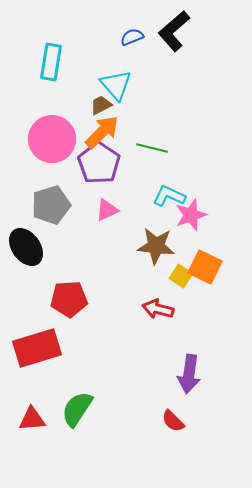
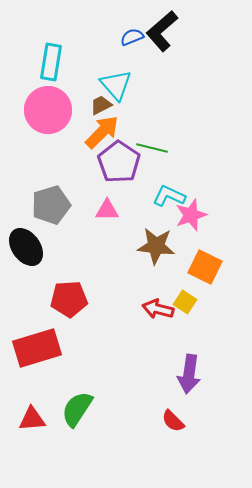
black L-shape: moved 12 px left
pink circle: moved 4 px left, 29 px up
purple pentagon: moved 20 px right, 1 px up
pink triangle: rotated 25 degrees clockwise
yellow square: moved 4 px right, 26 px down
